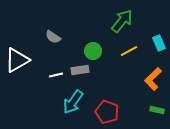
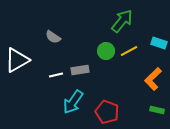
cyan rectangle: rotated 49 degrees counterclockwise
green circle: moved 13 px right
